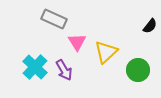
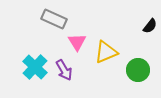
yellow triangle: rotated 20 degrees clockwise
